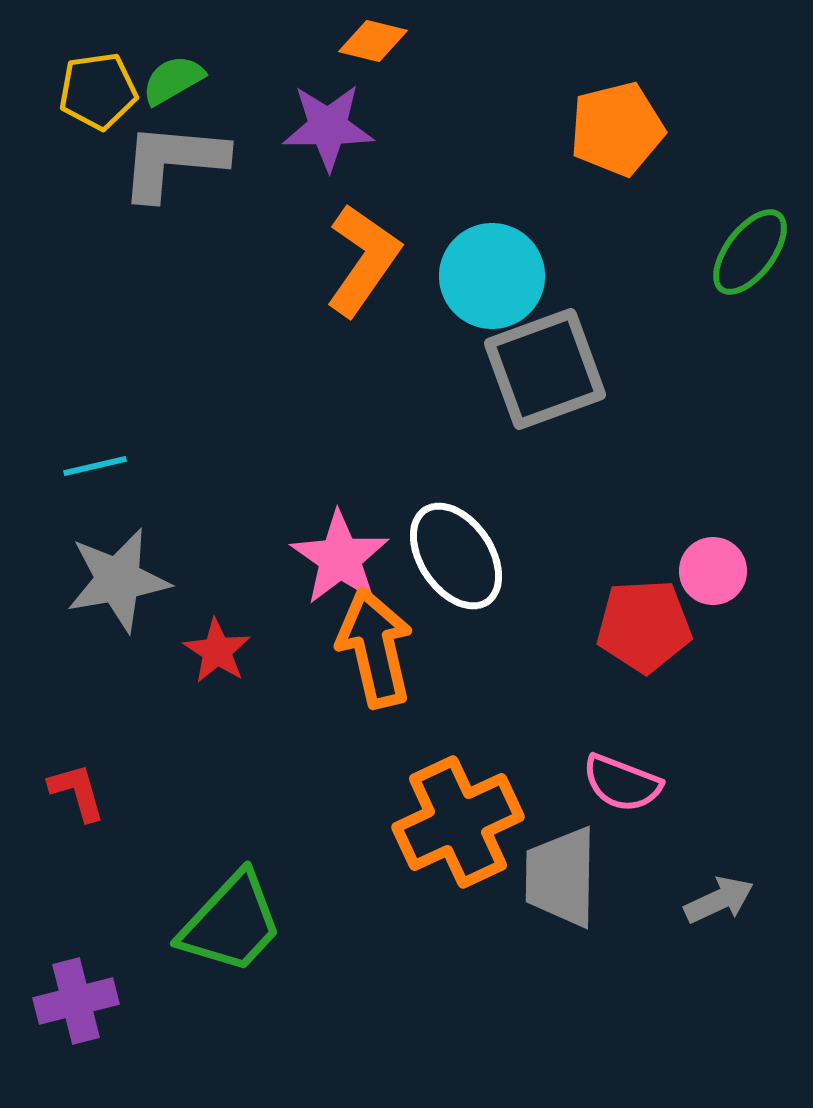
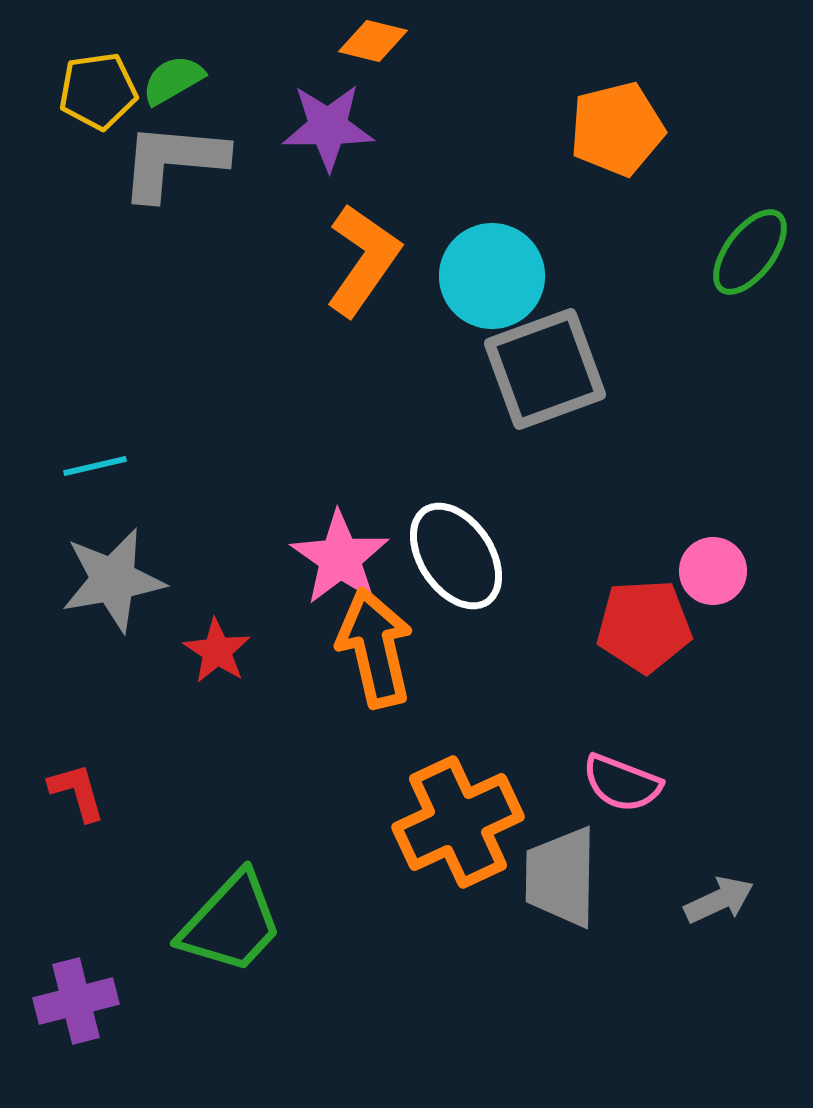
gray star: moved 5 px left
